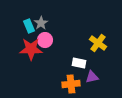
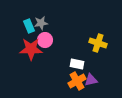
gray star: rotated 24 degrees clockwise
yellow cross: rotated 18 degrees counterclockwise
white rectangle: moved 2 px left, 1 px down
purple triangle: moved 1 px left, 3 px down
orange cross: moved 6 px right, 3 px up; rotated 24 degrees counterclockwise
